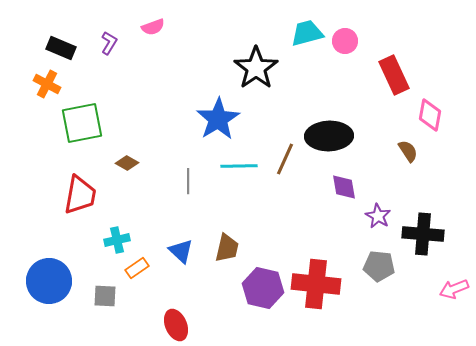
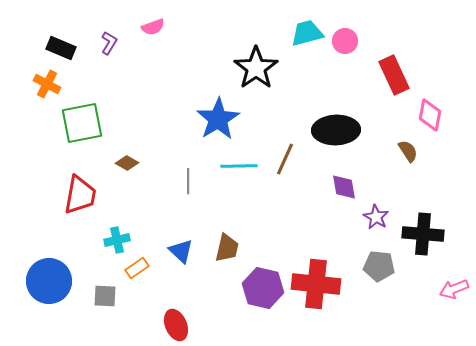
black ellipse: moved 7 px right, 6 px up
purple star: moved 2 px left, 1 px down
